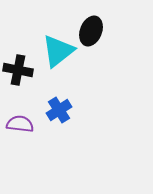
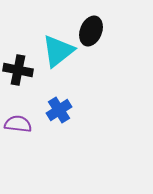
purple semicircle: moved 2 px left
